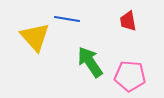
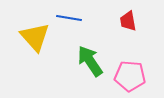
blue line: moved 2 px right, 1 px up
green arrow: moved 1 px up
